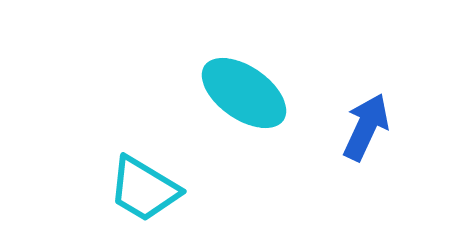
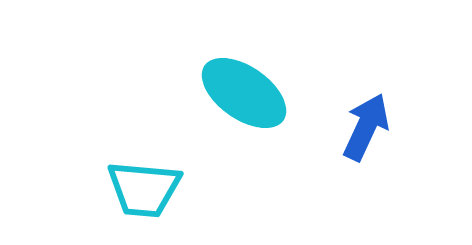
cyan trapezoid: rotated 26 degrees counterclockwise
